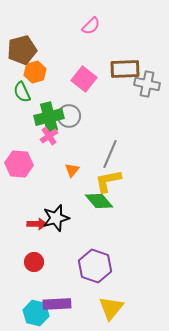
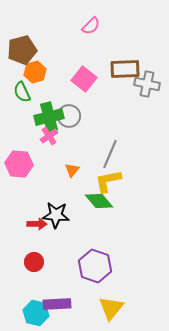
black star: moved 3 px up; rotated 20 degrees clockwise
